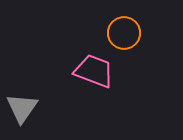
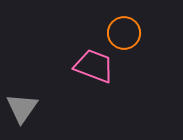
pink trapezoid: moved 5 px up
